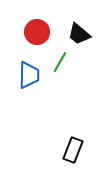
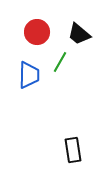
black rectangle: rotated 30 degrees counterclockwise
